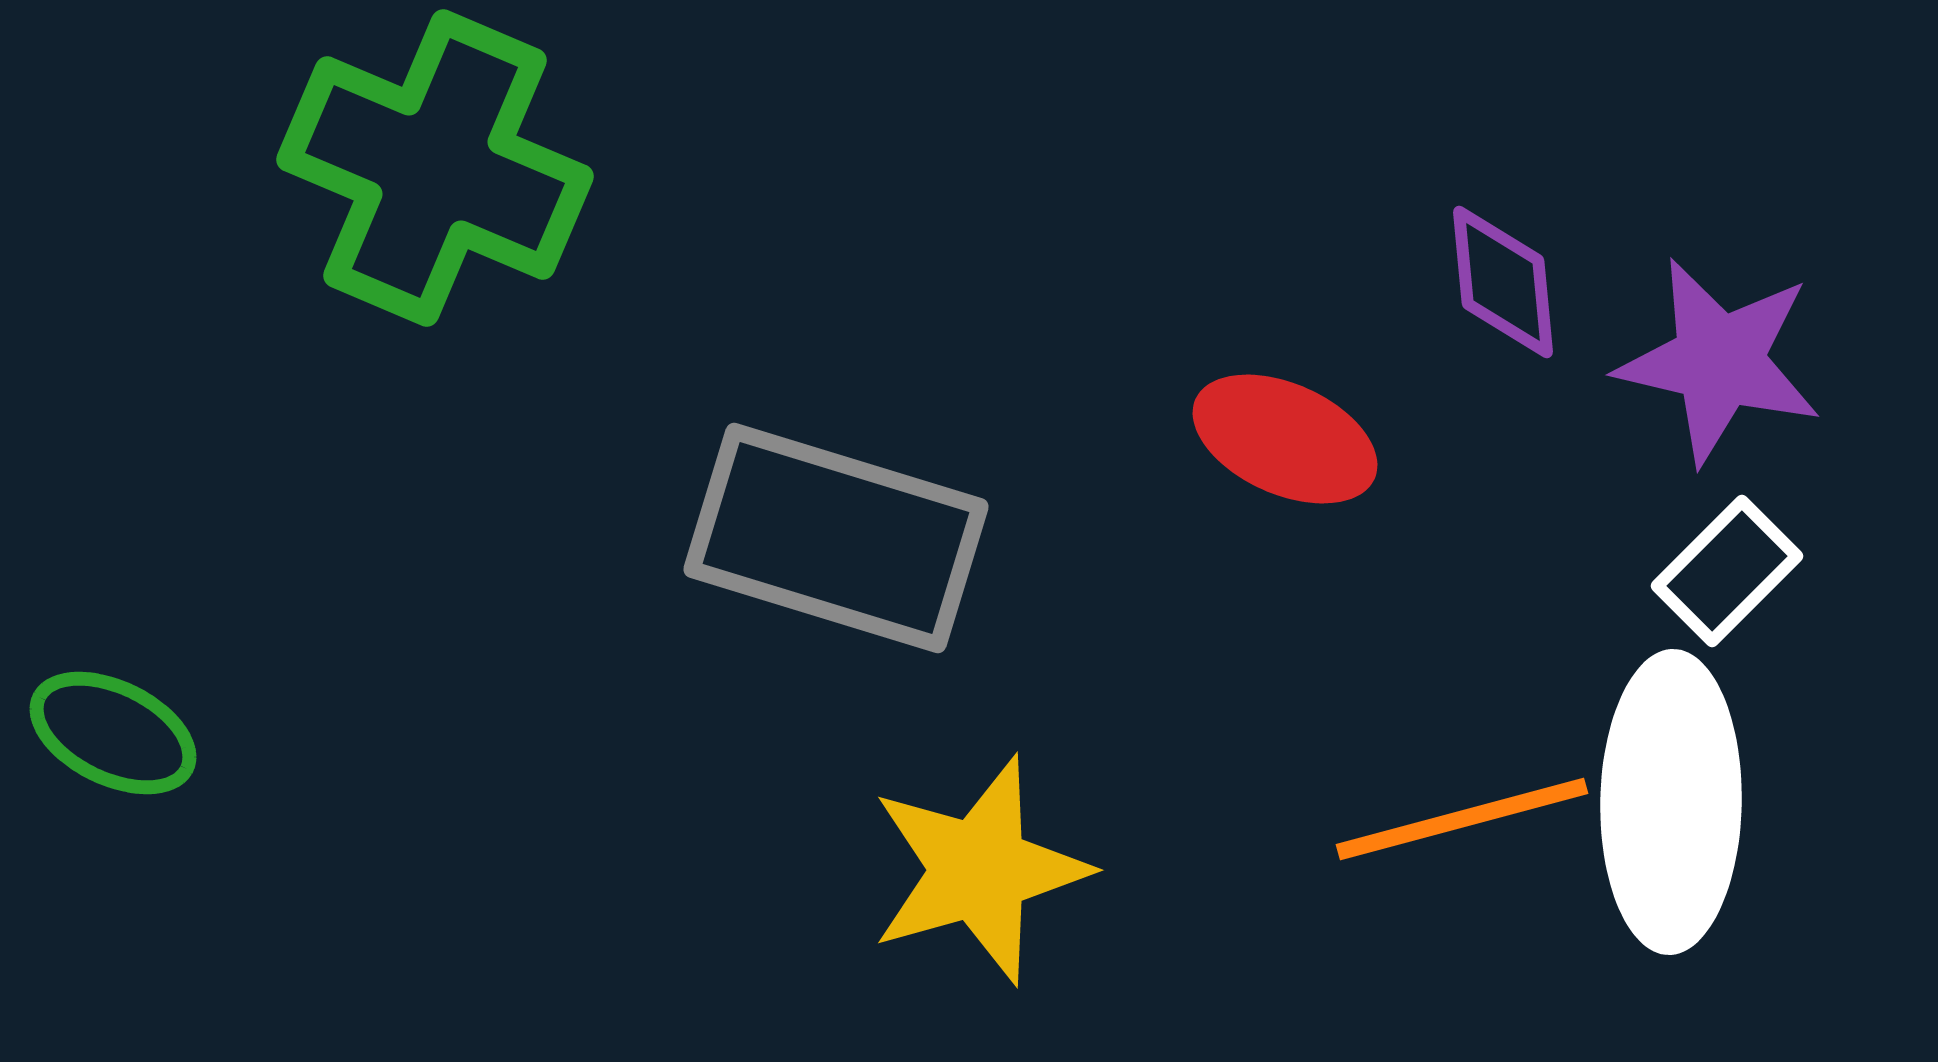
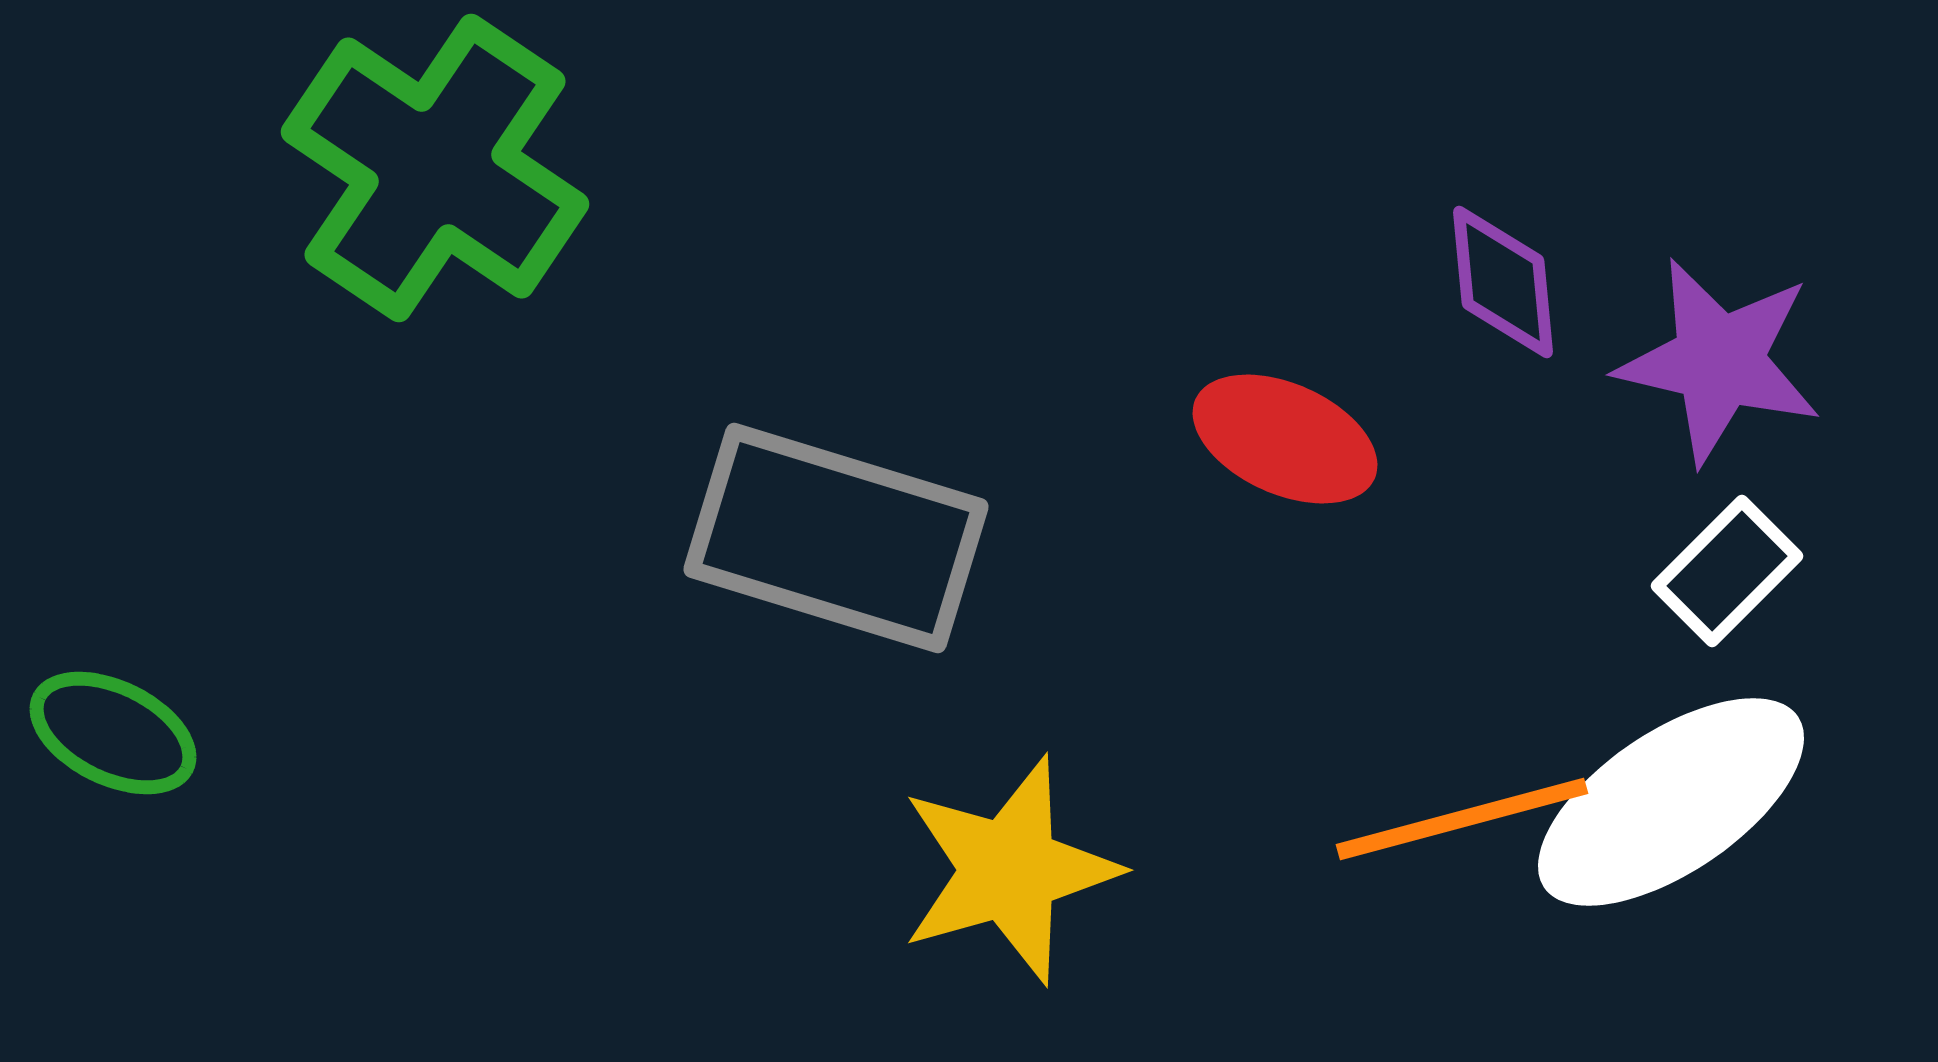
green cross: rotated 11 degrees clockwise
white ellipse: rotated 55 degrees clockwise
yellow star: moved 30 px right
